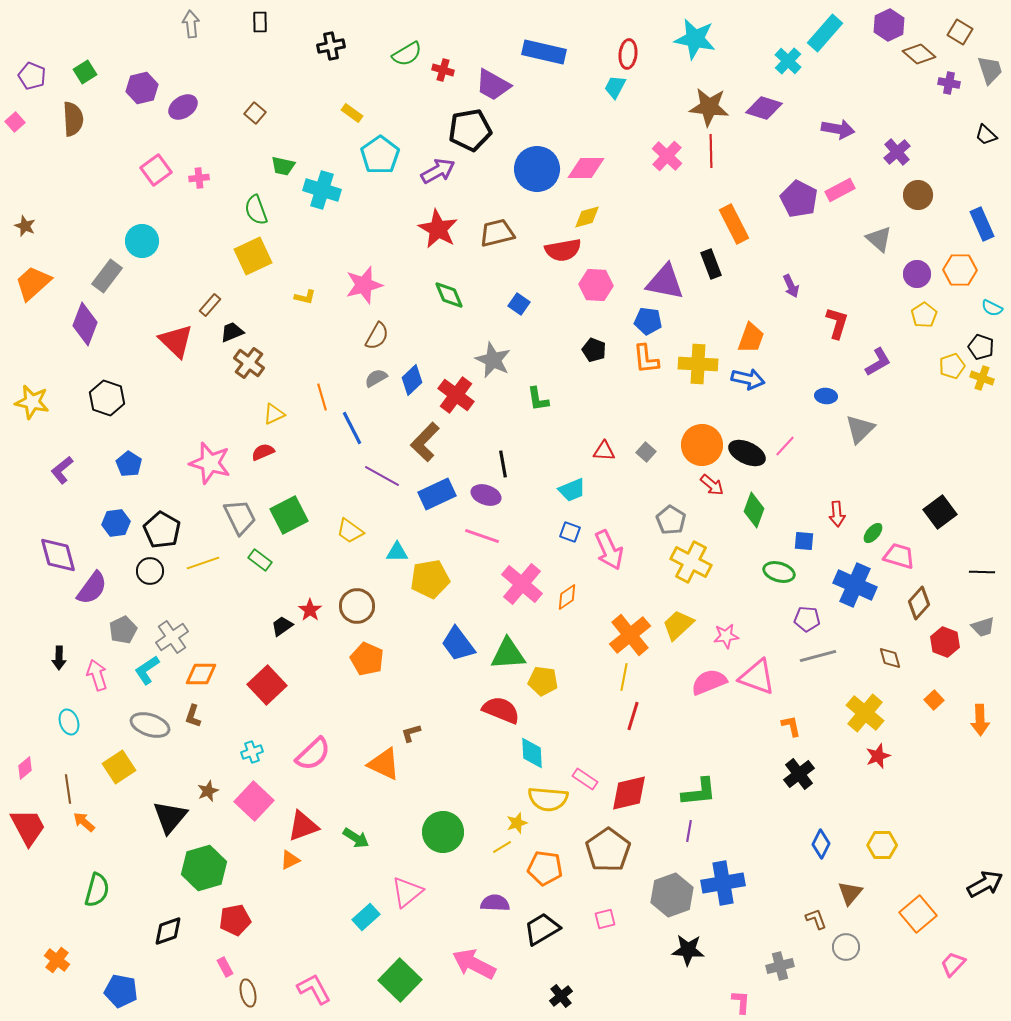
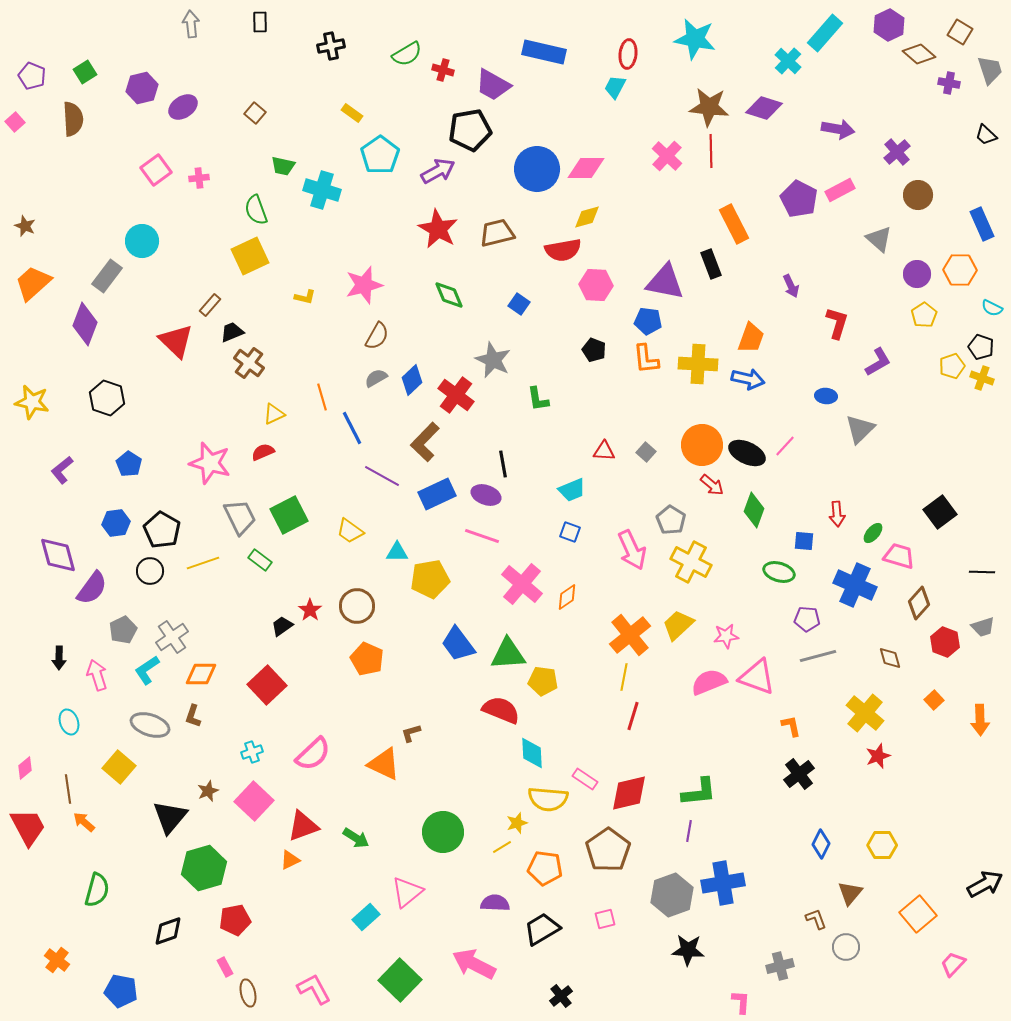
yellow square at (253, 256): moved 3 px left
pink arrow at (609, 550): moved 23 px right
yellow square at (119, 767): rotated 16 degrees counterclockwise
